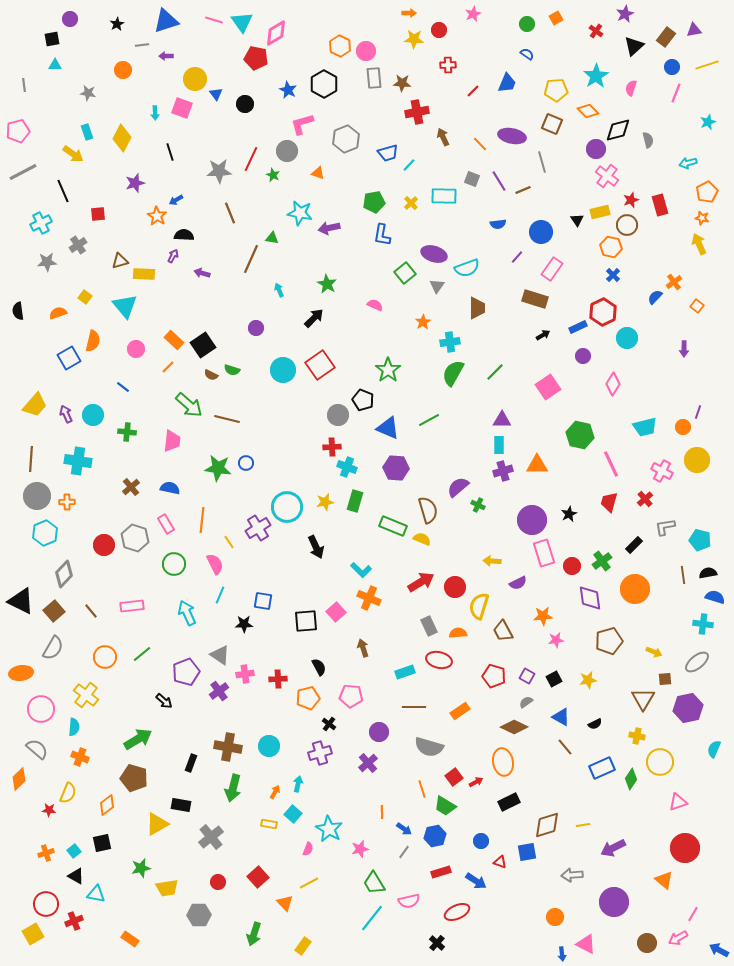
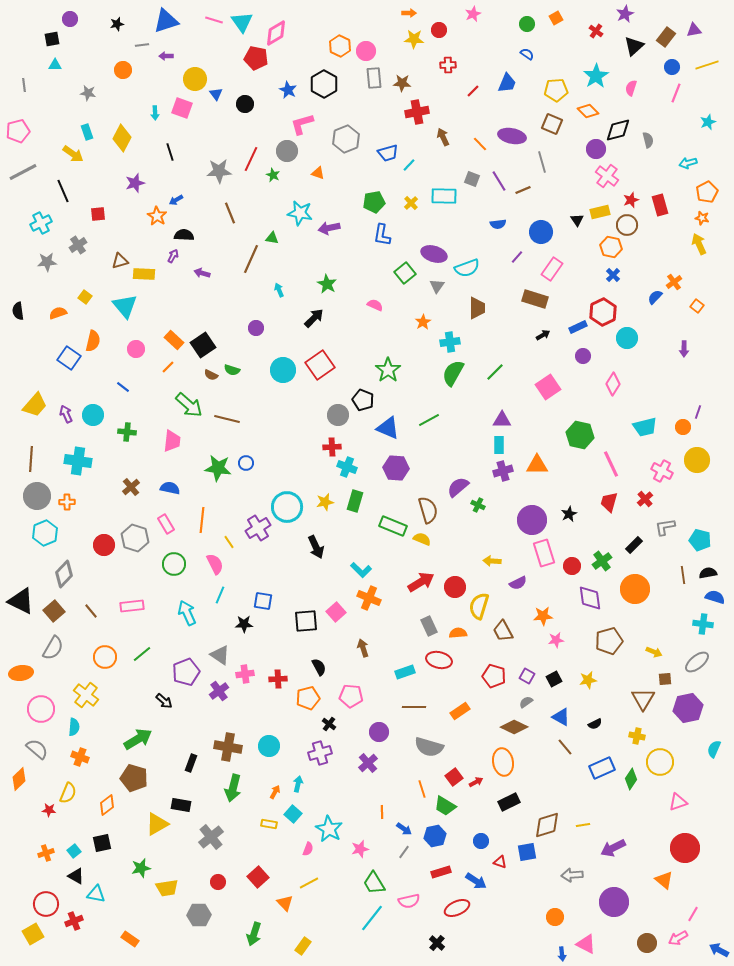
black star at (117, 24): rotated 16 degrees clockwise
blue square at (69, 358): rotated 25 degrees counterclockwise
red ellipse at (457, 912): moved 4 px up
